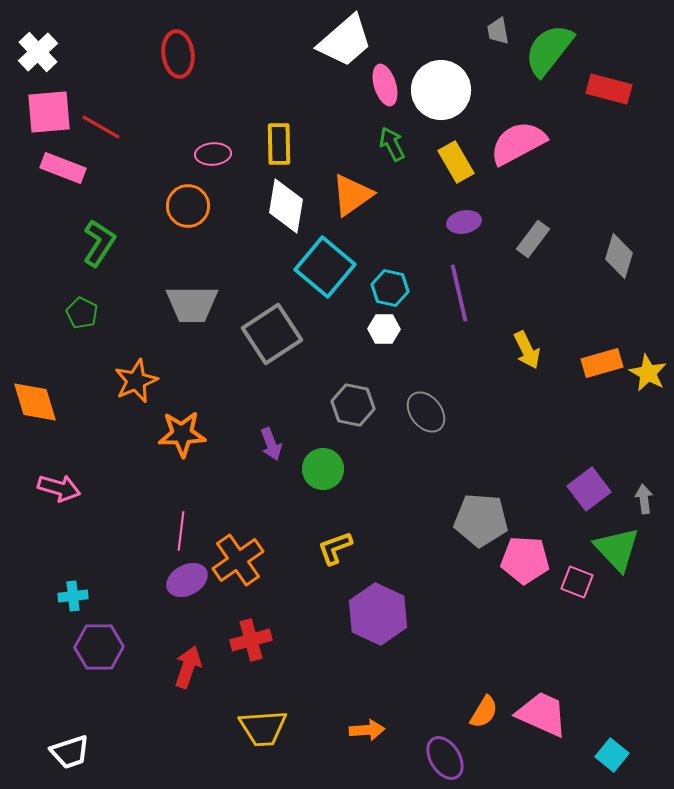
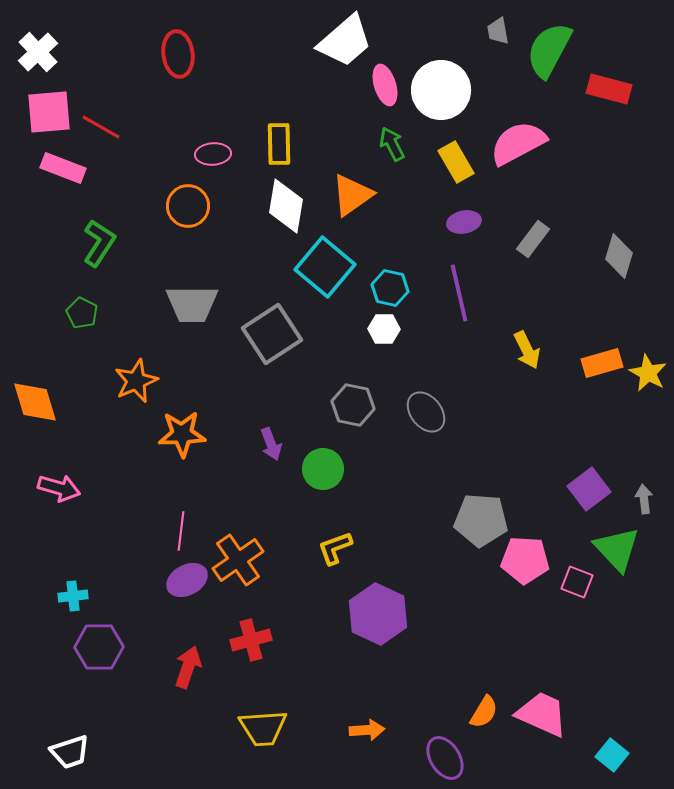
green semicircle at (549, 50): rotated 10 degrees counterclockwise
